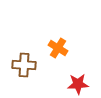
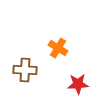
brown cross: moved 1 px right, 5 px down
